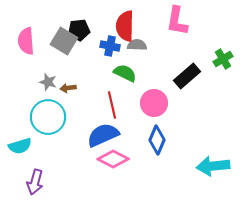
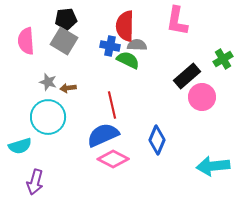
black pentagon: moved 13 px left, 11 px up
green semicircle: moved 3 px right, 13 px up
pink circle: moved 48 px right, 6 px up
